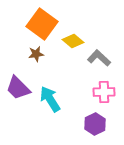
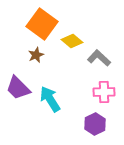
yellow diamond: moved 1 px left
brown star: moved 1 px down; rotated 14 degrees counterclockwise
